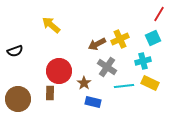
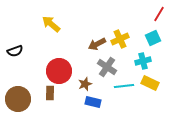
yellow arrow: moved 1 px up
brown star: moved 1 px right, 1 px down; rotated 16 degrees clockwise
